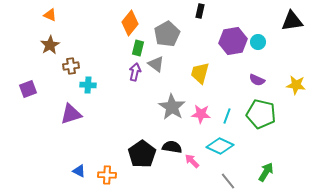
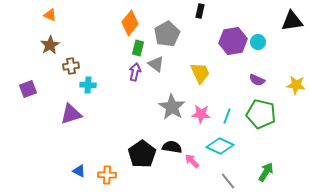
yellow trapezoid: rotated 140 degrees clockwise
